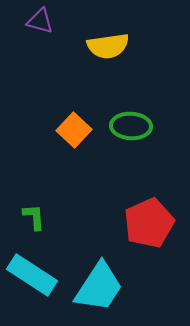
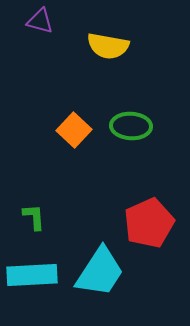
yellow semicircle: rotated 18 degrees clockwise
cyan rectangle: rotated 36 degrees counterclockwise
cyan trapezoid: moved 1 px right, 15 px up
